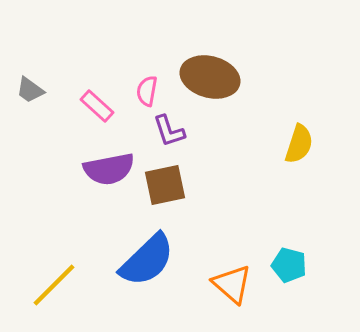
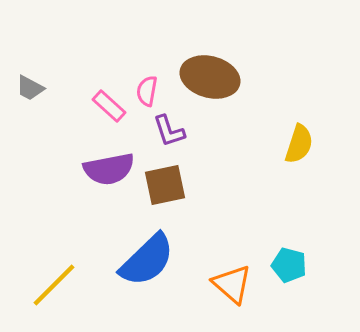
gray trapezoid: moved 2 px up; rotated 8 degrees counterclockwise
pink rectangle: moved 12 px right
